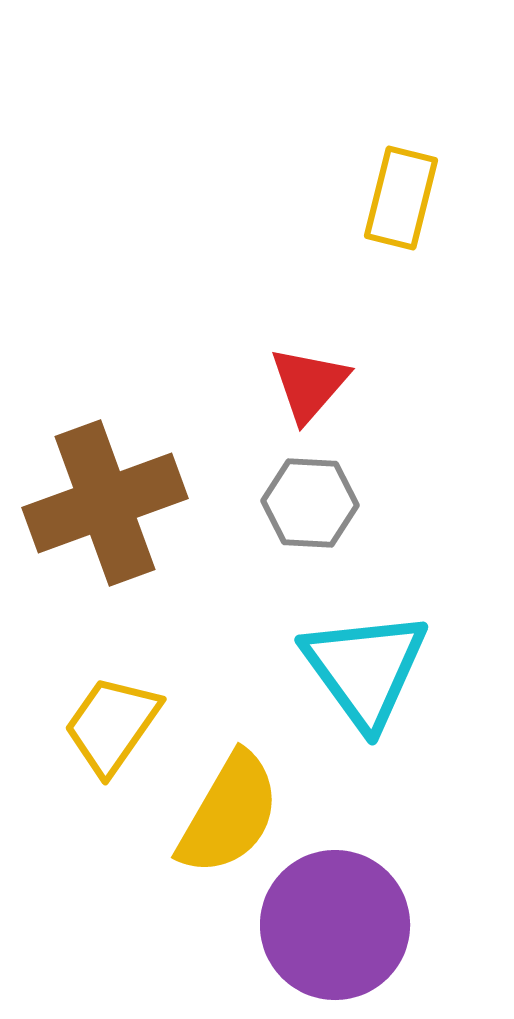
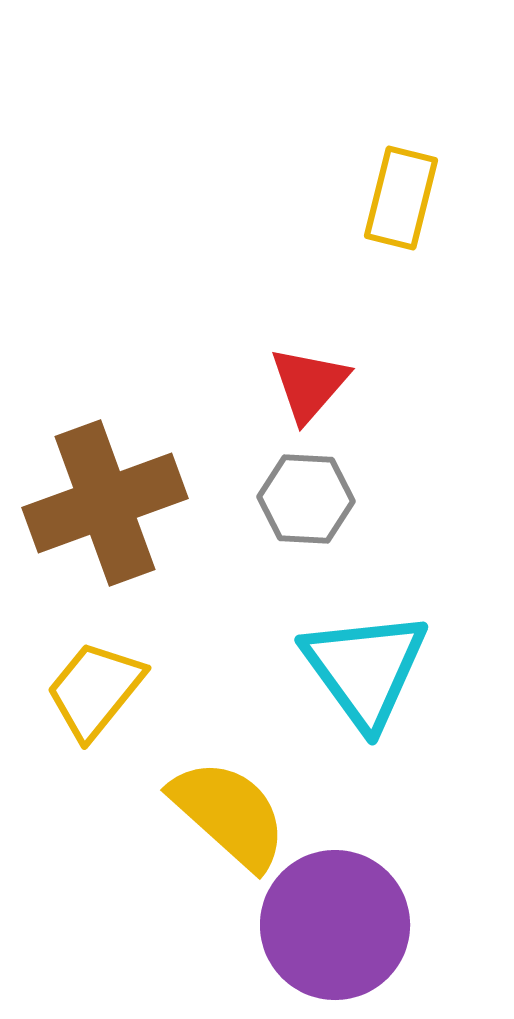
gray hexagon: moved 4 px left, 4 px up
yellow trapezoid: moved 17 px left, 35 px up; rotated 4 degrees clockwise
yellow semicircle: rotated 78 degrees counterclockwise
